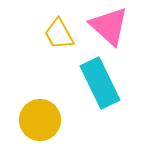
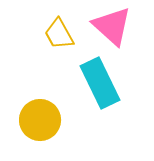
pink triangle: moved 3 px right
